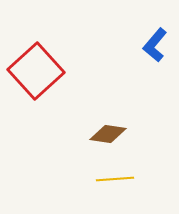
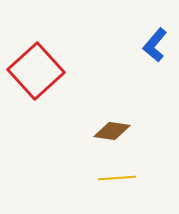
brown diamond: moved 4 px right, 3 px up
yellow line: moved 2 px right, 1 px up
